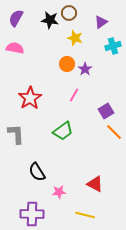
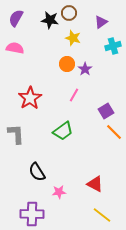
yellow star: moved 2 px left
yellow line: moved 17 px right; rotated 24 degrees clockwise
